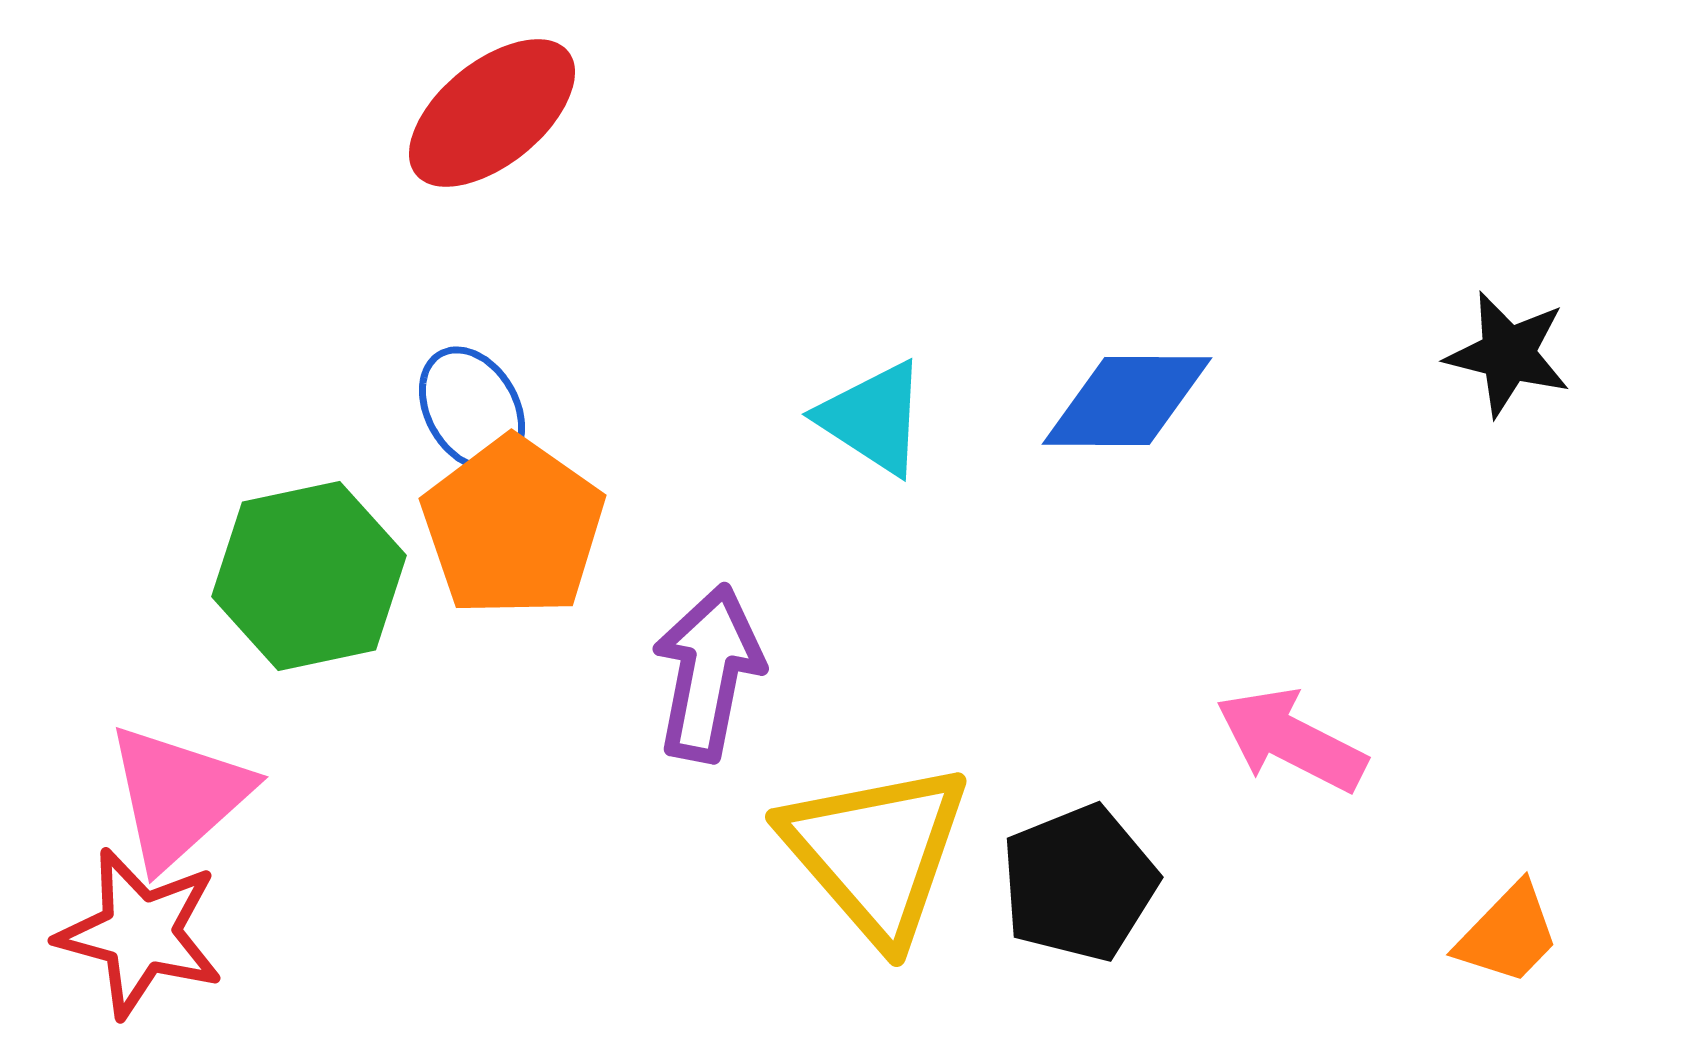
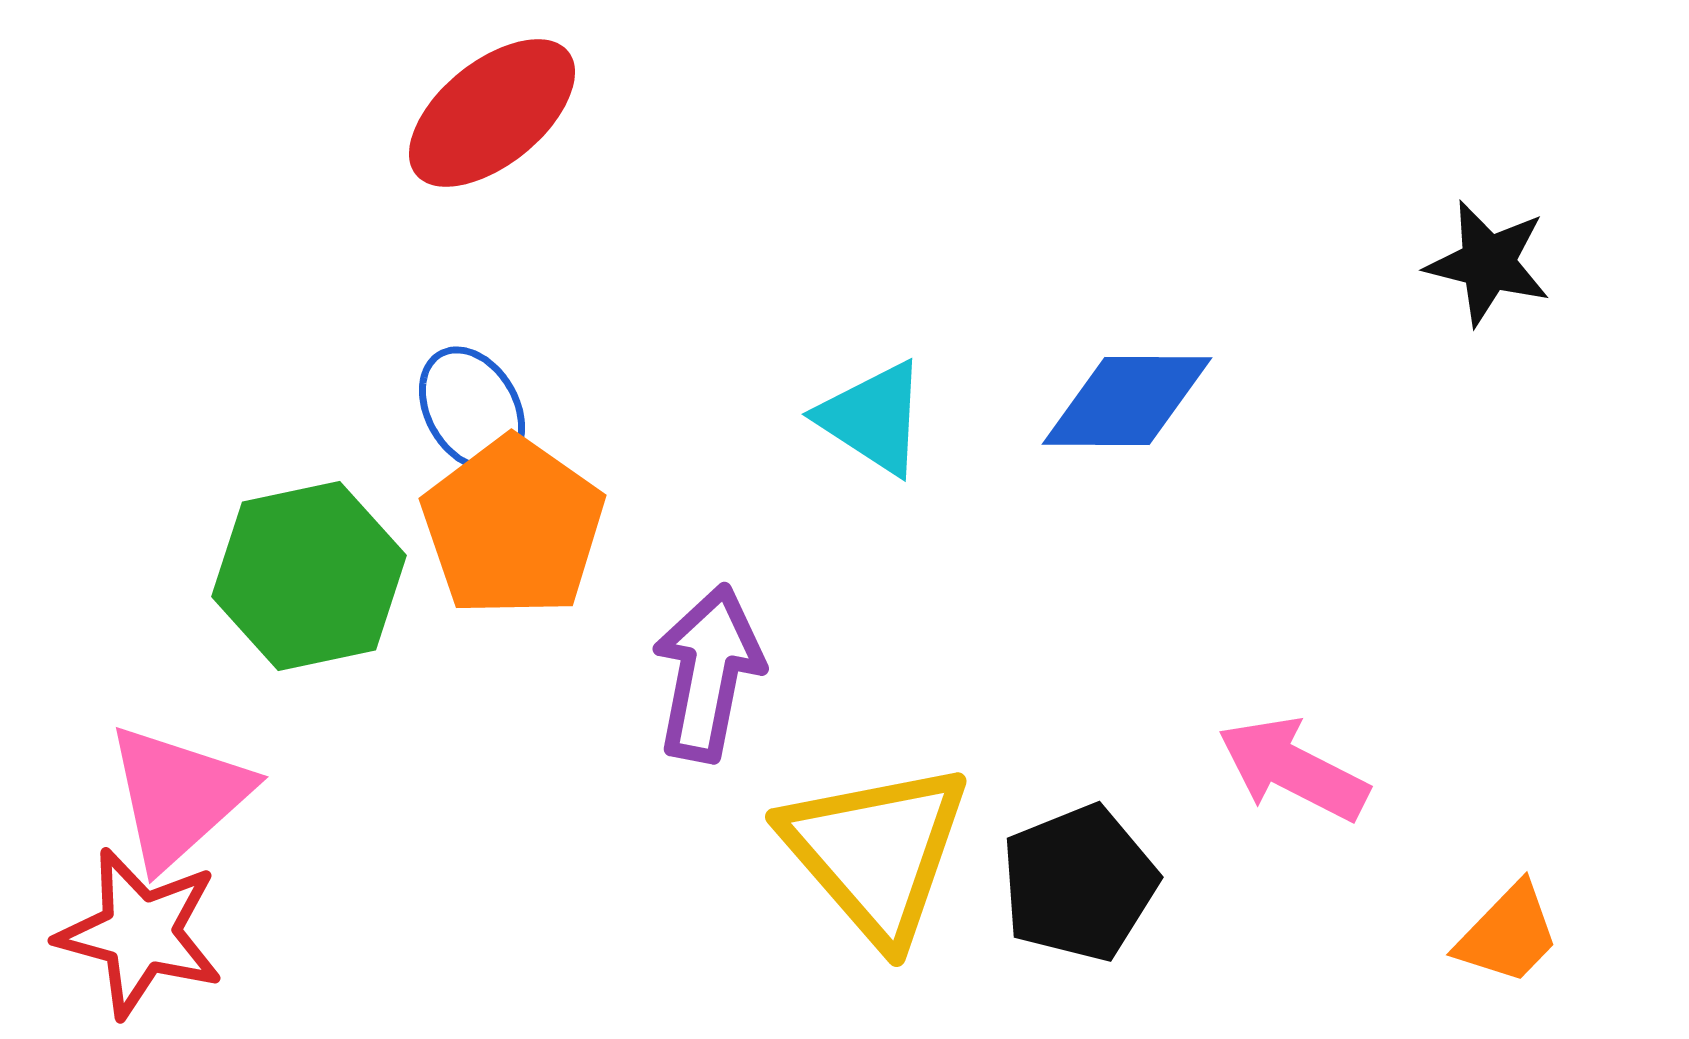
black star: moved 20 px left, 91 px up
pink arrow: moved 2 px right, 29 px down
